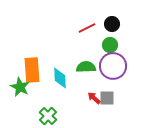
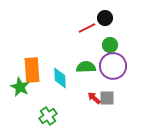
black circle: moved 7 px left, 6 px up
green cross: rotated 12 degrees clockwise
